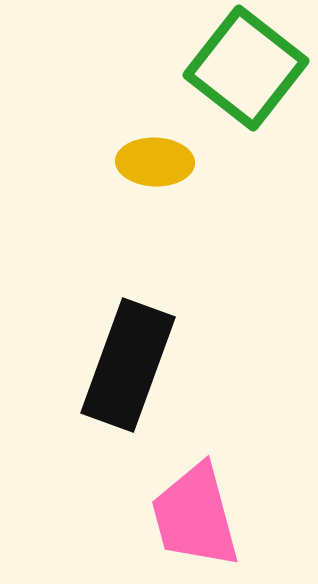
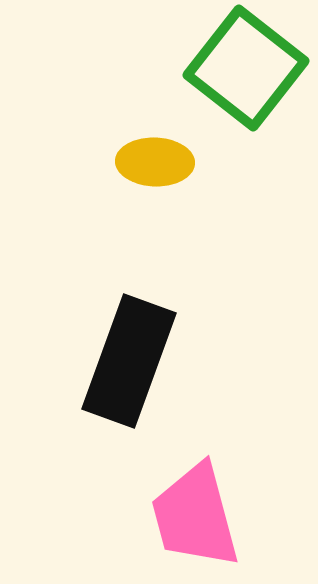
black rectangle: moved 1 px right, 4 px up
